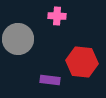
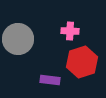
pink cross: moved 13 px right, 15 px down
red hexagon: rotated 24 degrees counterclockwise
